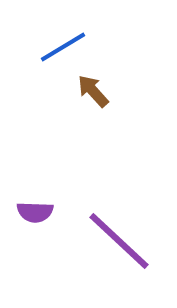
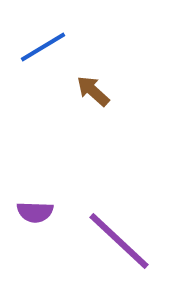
blue line: moved 20 px left
brown arrow: rotated 6 degrees counterclockwise
